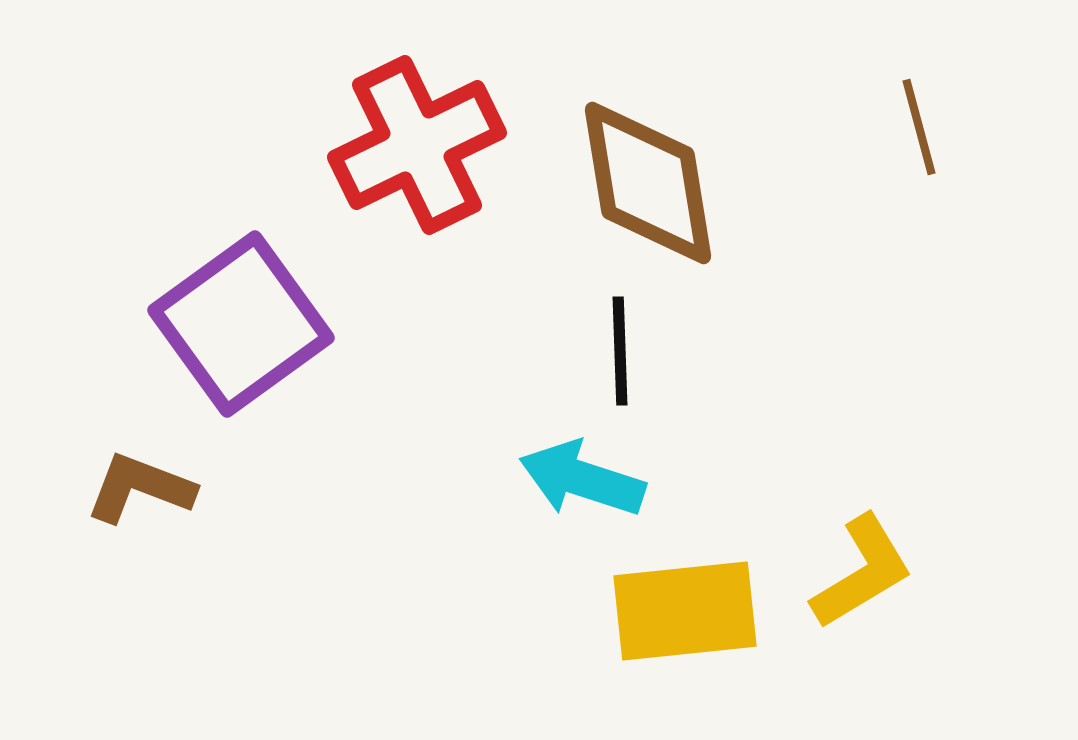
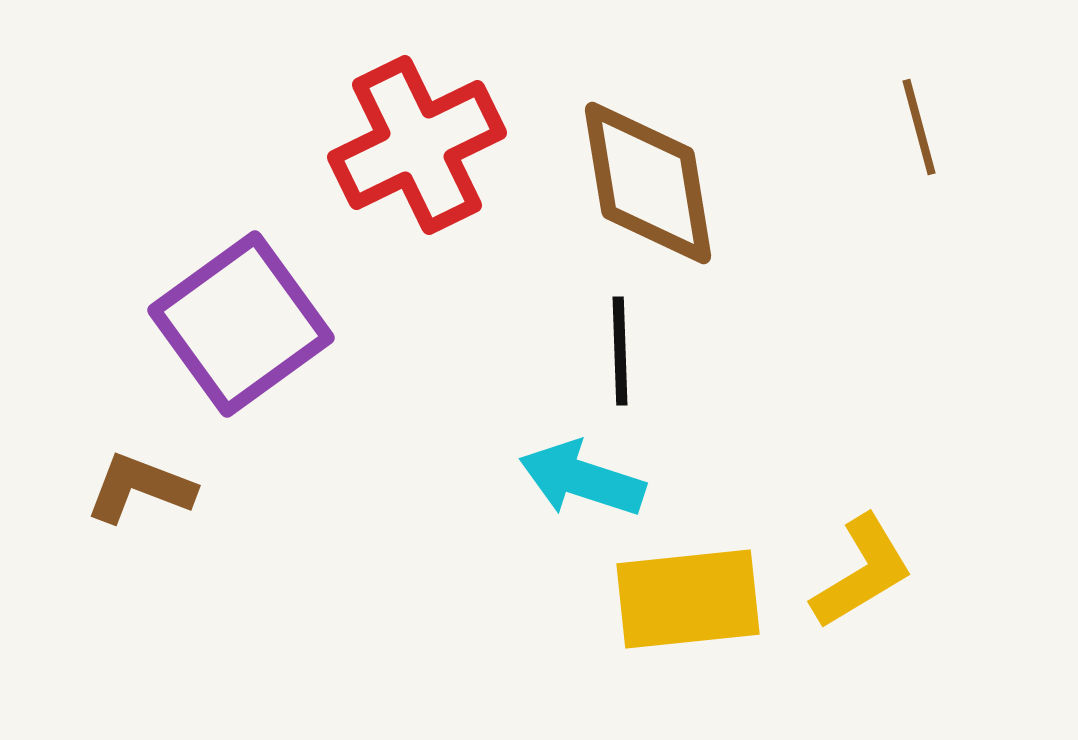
yellow rectangle: moved 3 px right, 12 px up
